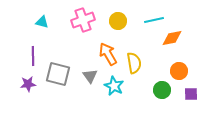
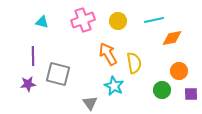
gray triangle: moved 27 px down
